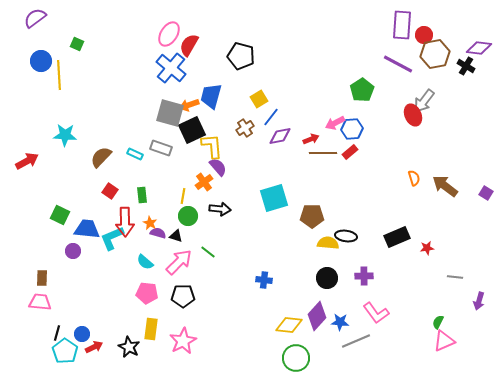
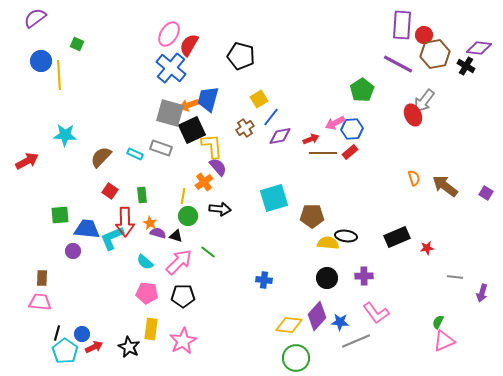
blue trapezoid at (211, 96): moved 3 px left, 3 px down
green square at (60, 215): rotated 30 degrees counterclockwise
purple arrow at (479, 301): moved 3 px right, 8 px up
